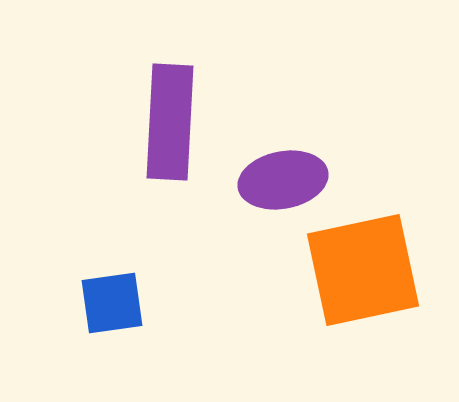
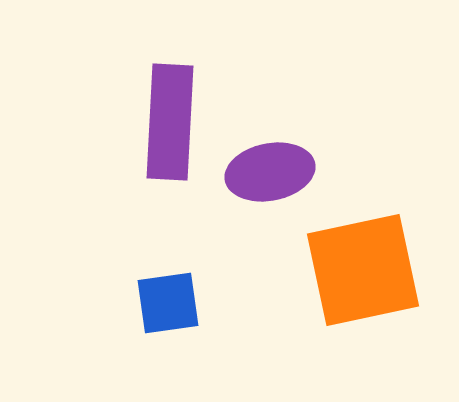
purple ellipse: moved 13 px left, 8 px up
blue square: moved 56 px right
